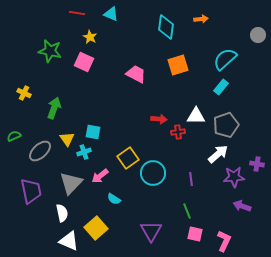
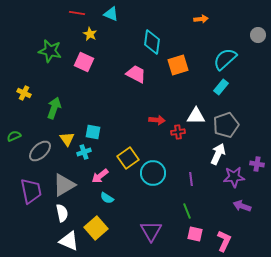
cyan diamond at (166, 27): moved 14 px left, 15 px down
yellow star at (90, 37): moved 3 px up
red arrow at (159, 119): moved 2 px left, 1 px down
white arrow at (218, 154): rotated 25 degrees counterclockwise
gray triangle at (71, 183): moved 7 px left, 2 px down; rotated 15 degrees clockwise
cyan semicircle at (114, 199): moved 7 px left, 1 px up
